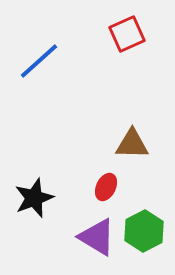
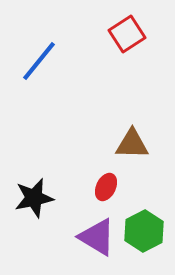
red square: rotated 9 degrees counterclockwise
blue line: rotated 9 degrees counterclockwise
black star: rotated 9 degrees clockwise
